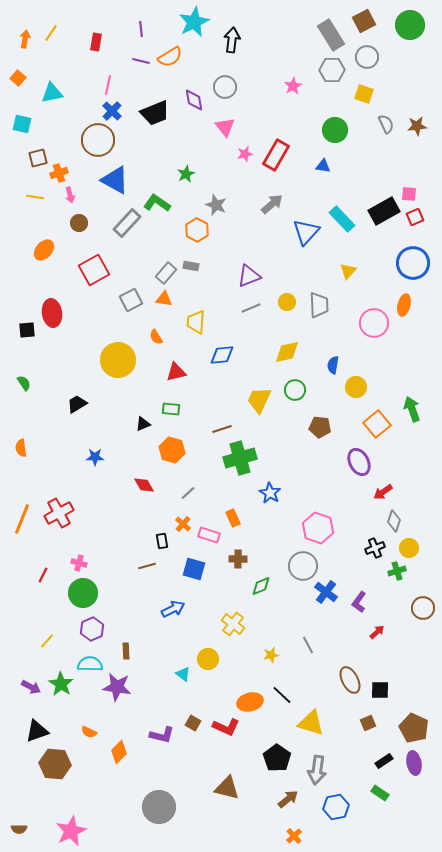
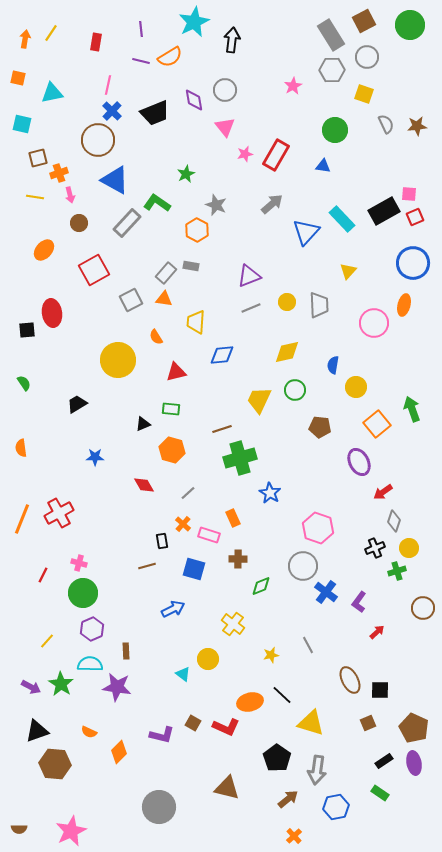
orange square at (18, 78): rotated 28 degrees counterclockwise
gray circle at (225, 87): moved 3 px down
